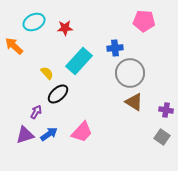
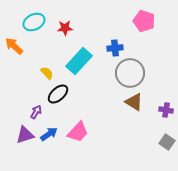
pink pentagon: rotated 15 degrees clockwise
pink trapezoid: moved 4 px left
gray square: moved 5 px right, 5 px down
